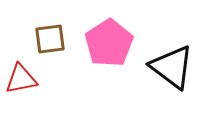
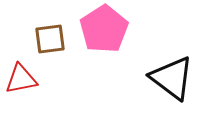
pink pentagon: moved 5 px left, 14 px up
black triangle: moved 11 px down
